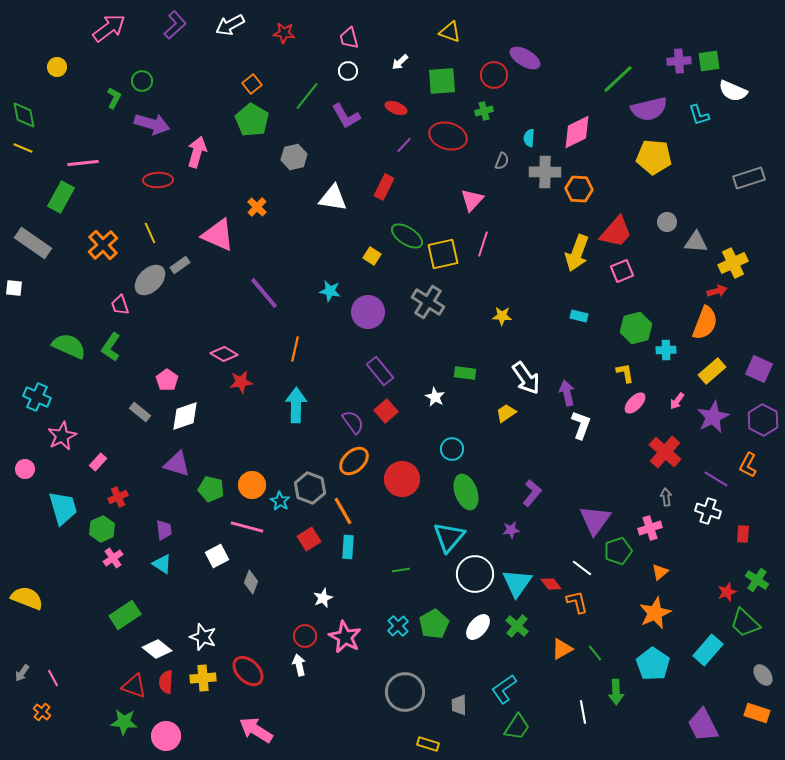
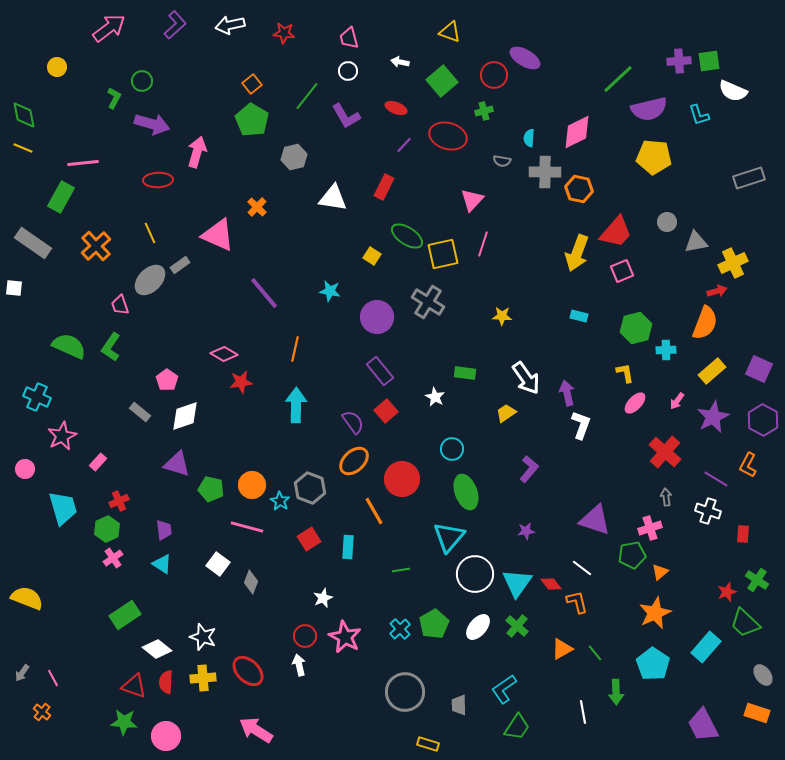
white arrow at (230, 25): rotated 16 degrees clockwise
white arrow at (400, 62): rotated 54 degrees clockwise
green square at (442, 81): rotated 36 degrees counterclockwise
gray semicircle at (502, 161): rotated 78 degrees clockwise
orange hexagon at (579, 189): rotated 8 degrees clockwise
gray triangle at (696, 242): rotated 15 degrees counterclockwise
orange cross at (103, 245): moved 7 px left, 1 px down
purple circle at (368, 312): moved 9 px right, 5 px down
purple L-shape at (532, 493): moved 3 px left, 24 px up
red cross at (118, 497): moved 1 px right, 4 px down
orange line at (343, 511): moved 31 px right
purple triangle at (595, 520): rotated 48 degrees counterclockwise
green hexagon at (102, 529): moved 5 px right
purple star at (511, 530): moved 15 px right, 1 px down
green pentagon at (618, 551): moved 14 px right, 4 px down; rotated 8 degrees clockwise
white square at (217, 556): moved 1 px right, 8 px down; rotated 25 degrees counterclockwise
cyan cross at (398, 626): moved 2 px right, 3 px down
cyan rectangle at (708, 650): moved 2 px left, 3 px up
